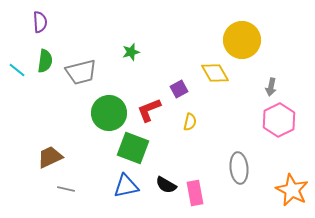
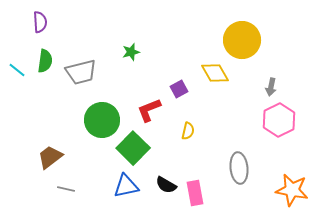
green circle: moved 7 px left, 7 px down
yellow semicircle: moved 2 px left, 9 px down
green square: rotated 24 degrees clockwise
brown trapezoid: rotated 12 degrees counterclockwise
orange star: rotated 16 degrees counterclockwise
